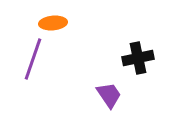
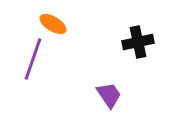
orange ellipse: moved 1 px down; rotated 36 degrees clockwise
black cross: moved 16 px up
